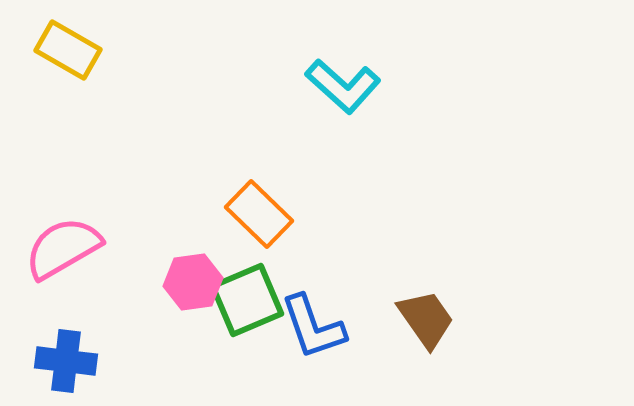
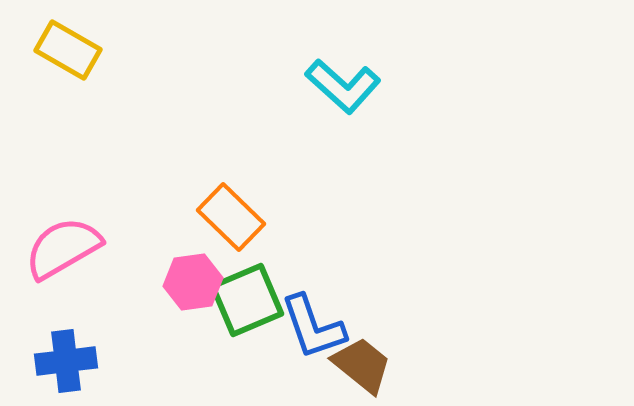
orange rectangle: moved 28 px left, 3 px down
brown trapezoid: moved 64 px left, 46 px down; rotated 16 degrees counterclockwise
blue cross: rotated 14 degrees counterclockwise
